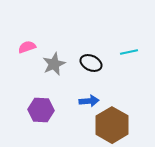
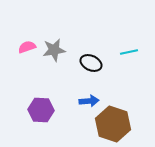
gray star: moved 14 px up; rotated 15 degrees clockwise
brown hexagon: moved 1 px right, 1 px up; rotated 12 degrees counterclockwise
